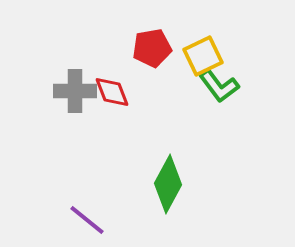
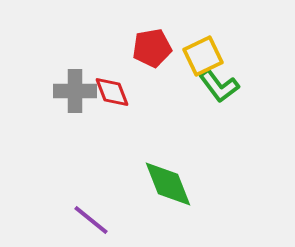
green diamond: rotated 50 degrees counterclockwise
purple line: moved 4 px right
